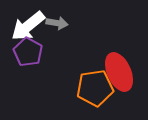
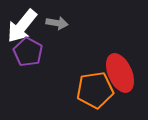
white arrow: moved 6 px left; rotated 12 degrees counterclockwise
red ellipse: moved 1 px right, 1 px down
orange pentagon: moved 2 px down
